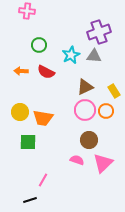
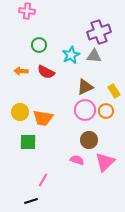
pink triangle: moved 2 px right, 1 px up
black line: moved 1 px right, 1 px down
